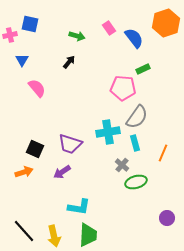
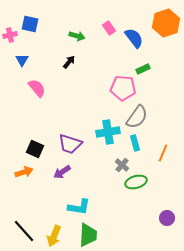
yellow arrow: rotated 35 degrees clockwise
